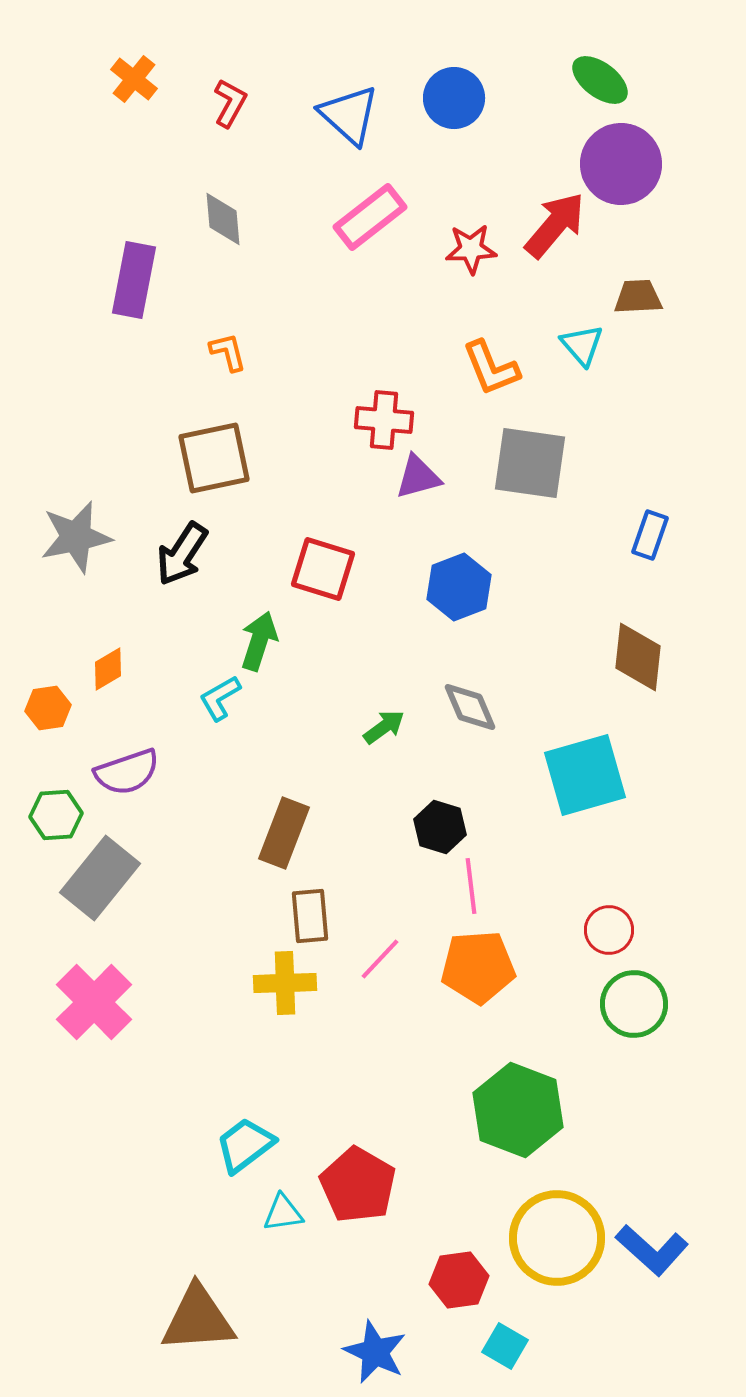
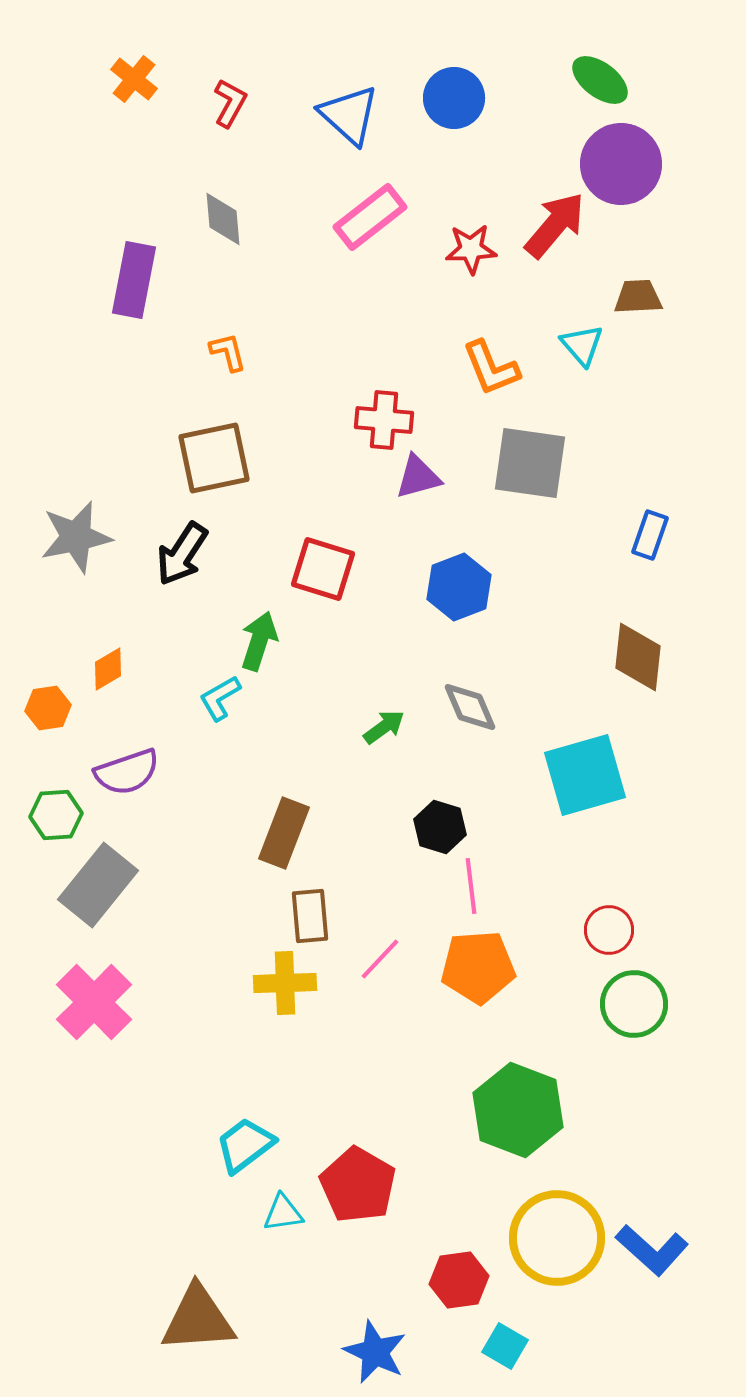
gray rectangle at (100, 878): moved 2 px left, 7 px down
